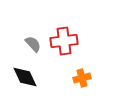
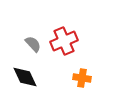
red cross: rotated 16 degrees counterclockwise
orange cross: rotated 24 degrees clockwise
